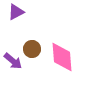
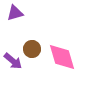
purple triangle: moved 1 px left, 1 px down; rotated 12 degrees clockwise
pink diamond: rotated 12 degrees counterclockwise
